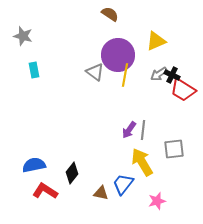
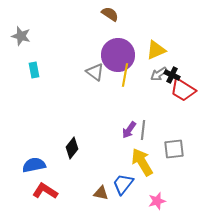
gray star: moved 2 px left
yellow triangle: moved 9 px down
black diamond: moved 25 px up
